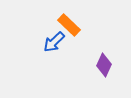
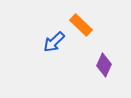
orange rectangle: moved 12 px right
